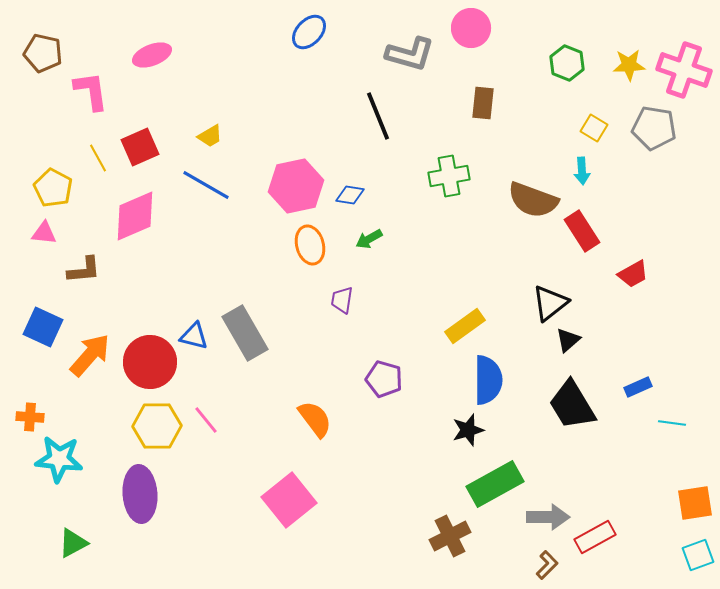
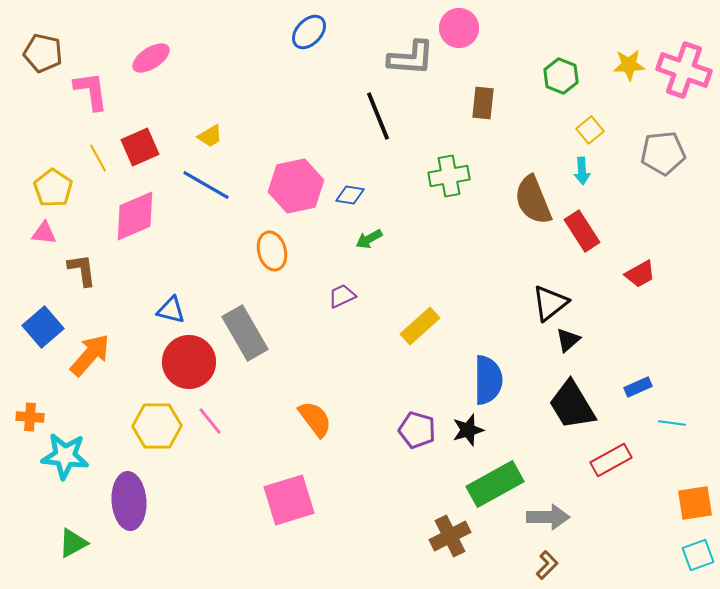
pink circle at (471, 28): moved 12 px left
gray L-shape at (410, 54): moved 1 px right, 4 px down; rotated 12 degrees counterclockwise
pink ellipse at (152, 55): moved 1 px left, 3 px down; rotated 12 degrees counterclockwise
green hexagon at (567, 63): moved 6 px left, 13 px down
yellow square at (594, 128): moved 4 px left, 2 px down; rotated 20 degrees clockwise
gray pentagon at (654, 128): moved 9 px right, 25 px down; rotated 15 degrees counterclockwise
yellow pentagon at (53, 188): rotated 6 degrees clockwise
brown semicircle at (533, 200): rotated 48 degrees clockwise
orange ellipse at (310, 245): moved 38 px left, 6 px down
brown L-shape at (84, 270): moved 2 px left; rotated 93 degrees counterclockwise
red trapezoid at (633, 274): moved 7 px right
purple trapezoid at (342, 300): moved 4 px up; rotated 56 degrees clockwise
yellow rectangle at (465, 326): moved 45 px left; rotated 6 degrees counterclockwise
blue square at (43, 327): rotated 24 degrees clockwise
blue triangle at (194, 336): moved 23 px left, 26 px up
red circle at (150, 362): moved 39 px right
purple pentagon at (384, 379): moved 33 px right, 51 px down
pink line at (206, 420): moved 4 px right, 1 px down
cyan star at (59, 459): moved 6 px right, 3 px up
purple ellipse at (140, 494): moved 11 px left, 7 px down
pink square at (289, 500): rotated 22 degrees clockwise
red rectangle at (595, 537): moved 16 px right, 77 px up
